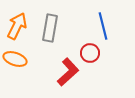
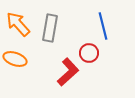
orange arrow: moved 1 px right, 2 px up; rotated 68 degrees counterclockwise
red circle: moved 1 px left
